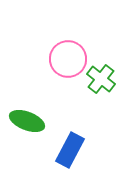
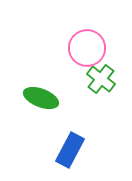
pink circle: moved 19 px right, 11 px up
green ellipse: moved 14 px right, 23 px up
